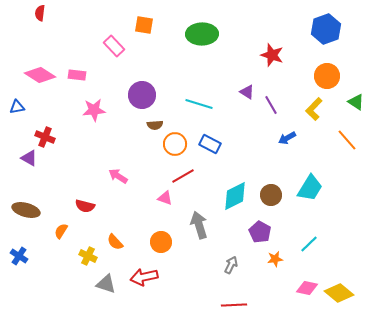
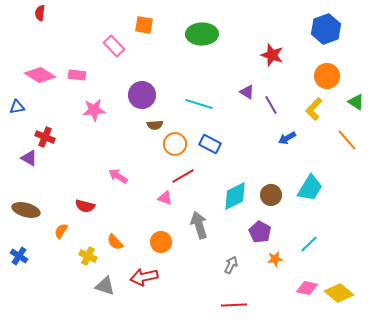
gray triangle at (106, 284): moved 1 px left, 2 px down
